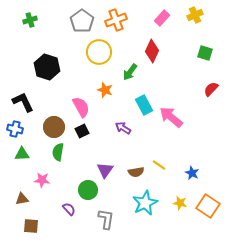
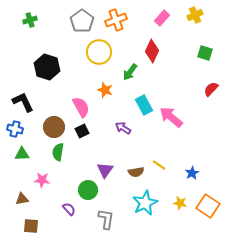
blue star: rotated 16 degrees clockwise
